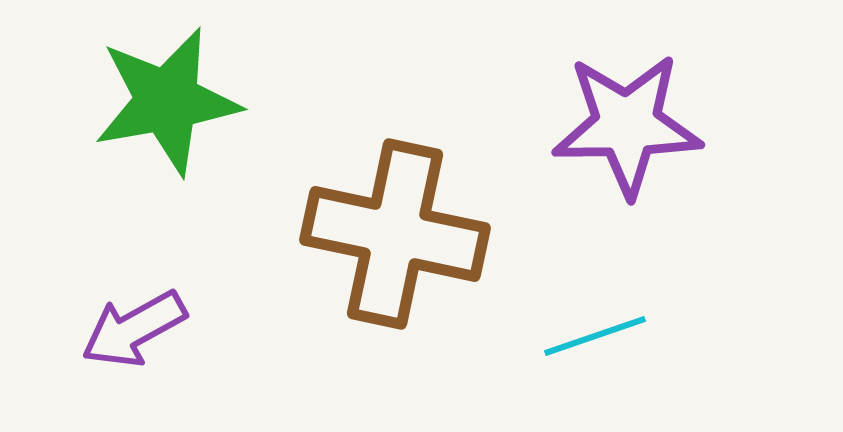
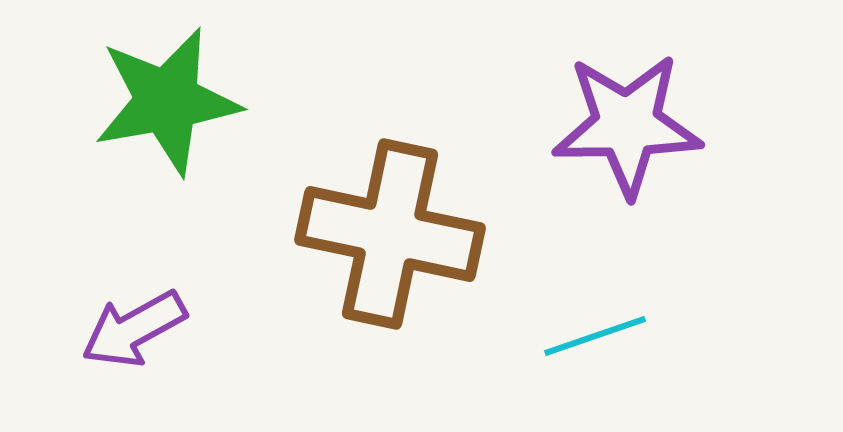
brown cross: moved 5 px left
